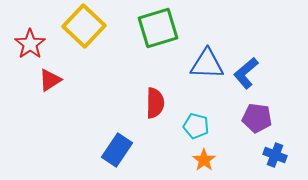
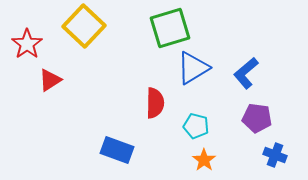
green square: moved 12 px right
red star: moved 3 px left
blue triangle: moved 14 px left, 4 px down; rotated 33 degrees counterclockwise
blue rectangle: rotated 76 degrees clockwise
